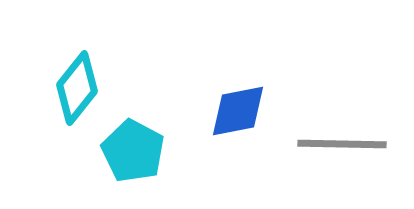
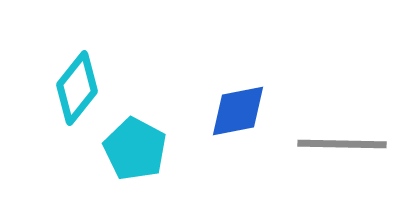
cyan pentagon: moved 2 px right, 2 px up
